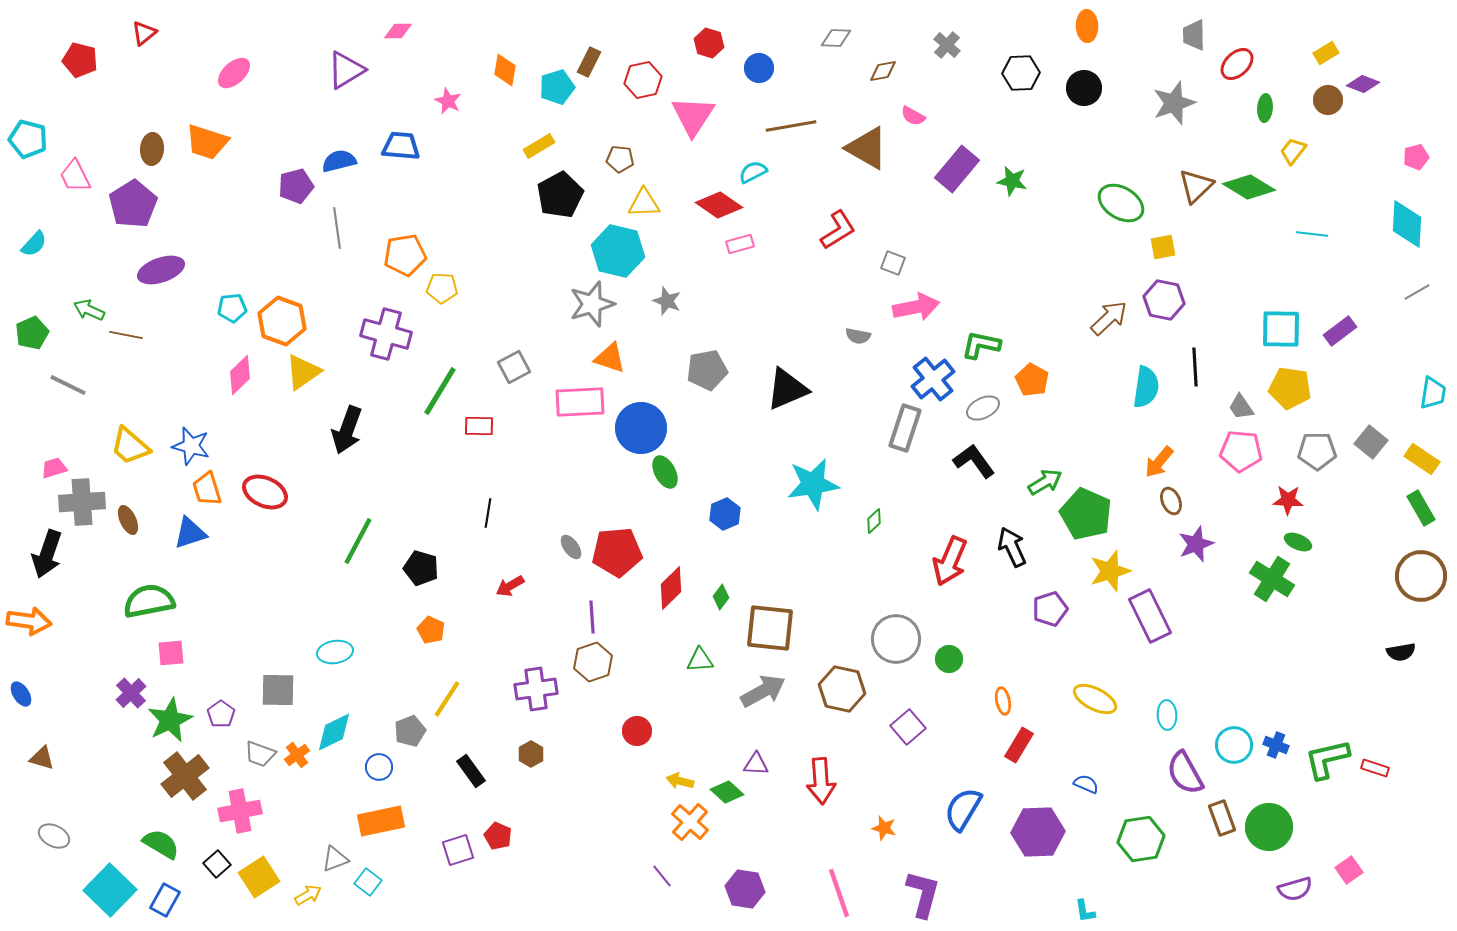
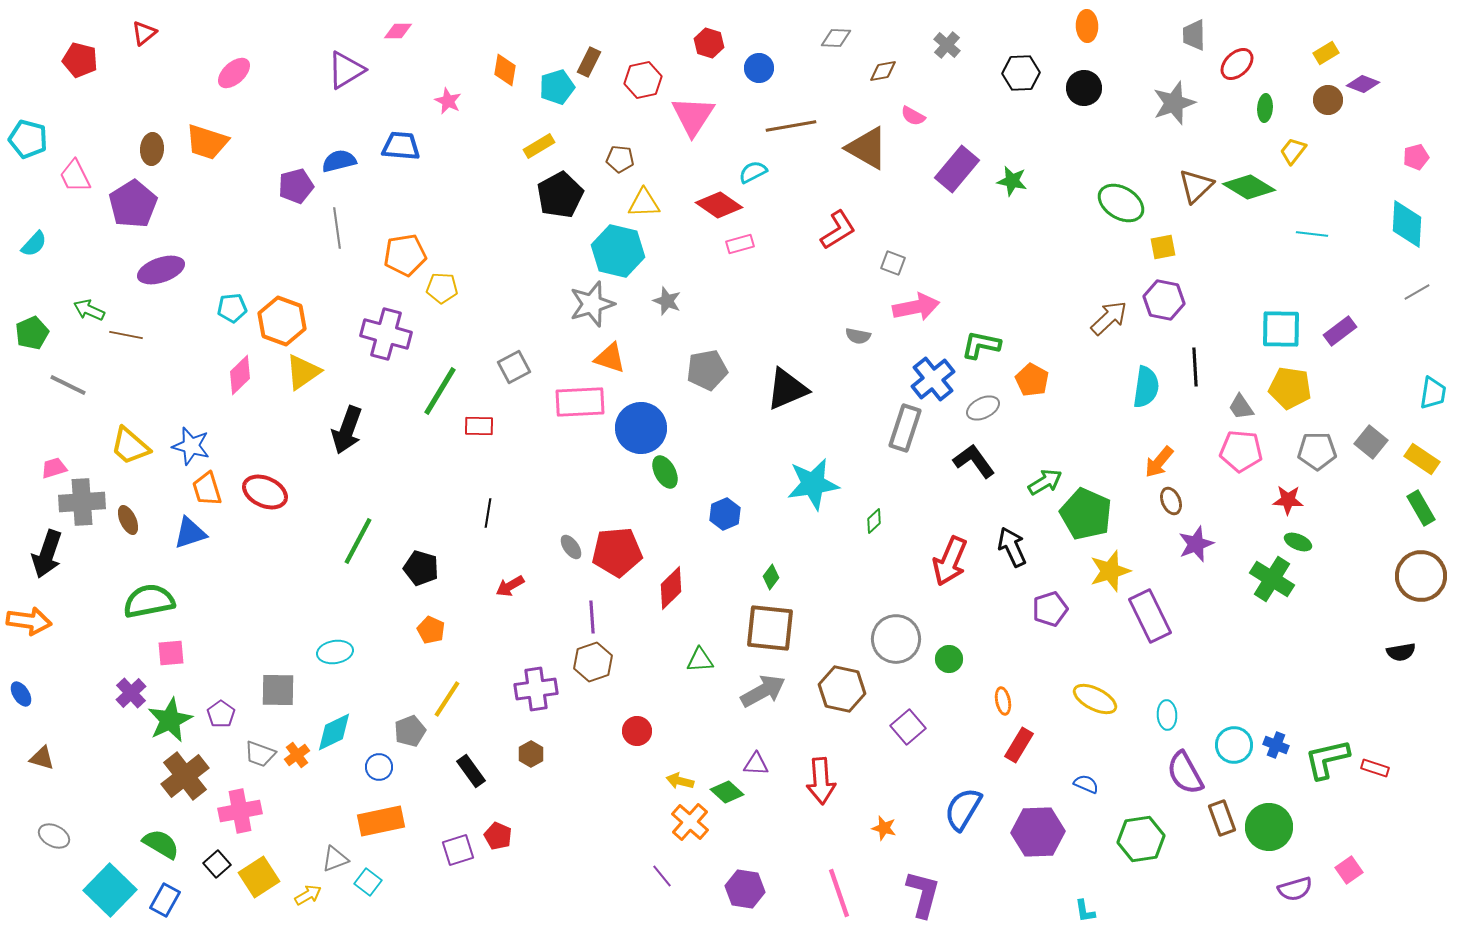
green diamond at (721, 597): moved 50 px right, 20 px up
